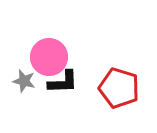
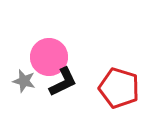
black L-shape: rotated 24 degrees counterclockwise
